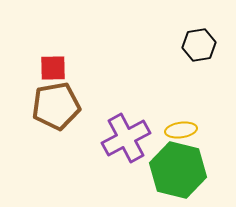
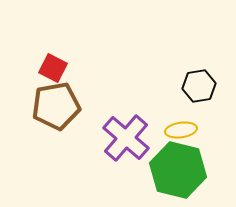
black hexagon: moved 41 px down
red square: rotated 28 degrees clockwise
purple cross: rotated 21 degrees counterclockwise
